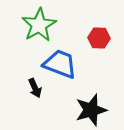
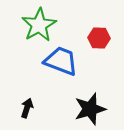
blue trapezoid: moved 1 px right, 3 px up
black arrow: moved 8 px left, 20 px down; rotated 138 degrees counterclockwise
black star: moved 1 px left, 1 px up
